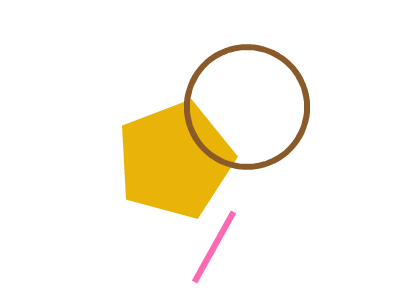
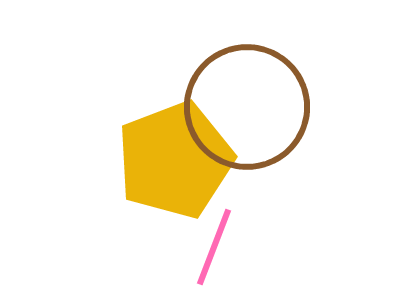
pink line: rotated 8 degrees counterclockwise
